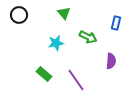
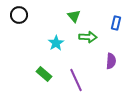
green triangle: moved 10 px right, 3 px down
green arrow: rotated 24 degrees counterclockwise
cyan star: rotated 21 degrees counterclockwise
purple line: rotated 10 degrees clockwise
